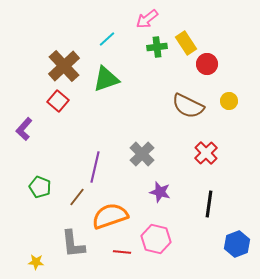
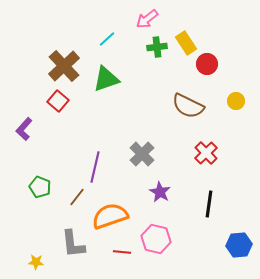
yellow circle: moved 7 px right
purple star: rotated 15 degrees clockwise
blue hexagon: moved 2 px right, 1 px down; rotated 15 degrees clockwise
